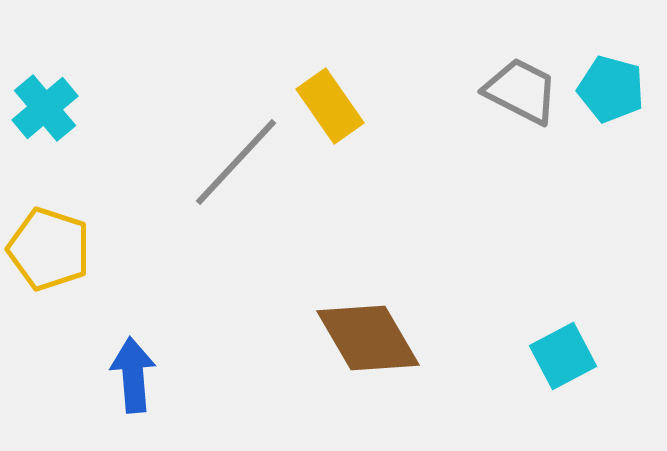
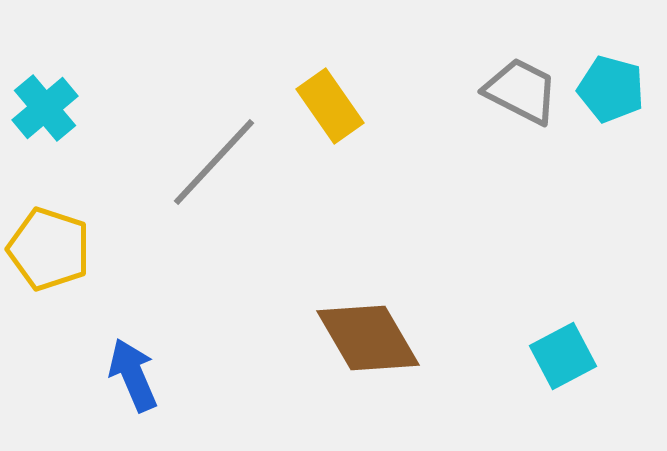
gray line: moved 22 px left
blue arrow: rotated 18 degrees counterclockwise
